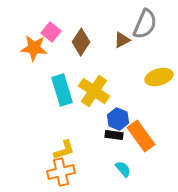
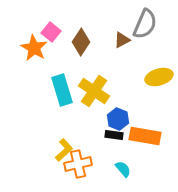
orange star: rotated 24 degrees clockwise
orange rectangle: moved 4 px right; rotated 44 degrees counterclockwise
yellow L-shape: rotated 25 degrees counterclockwise
orange cross: moved 17 px right, 8 px up
